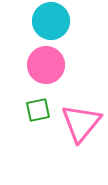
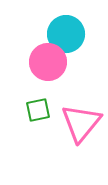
cyan circle: moved 15 px right, 13 px down
pink circle: moved 2 px right, 3 px up
